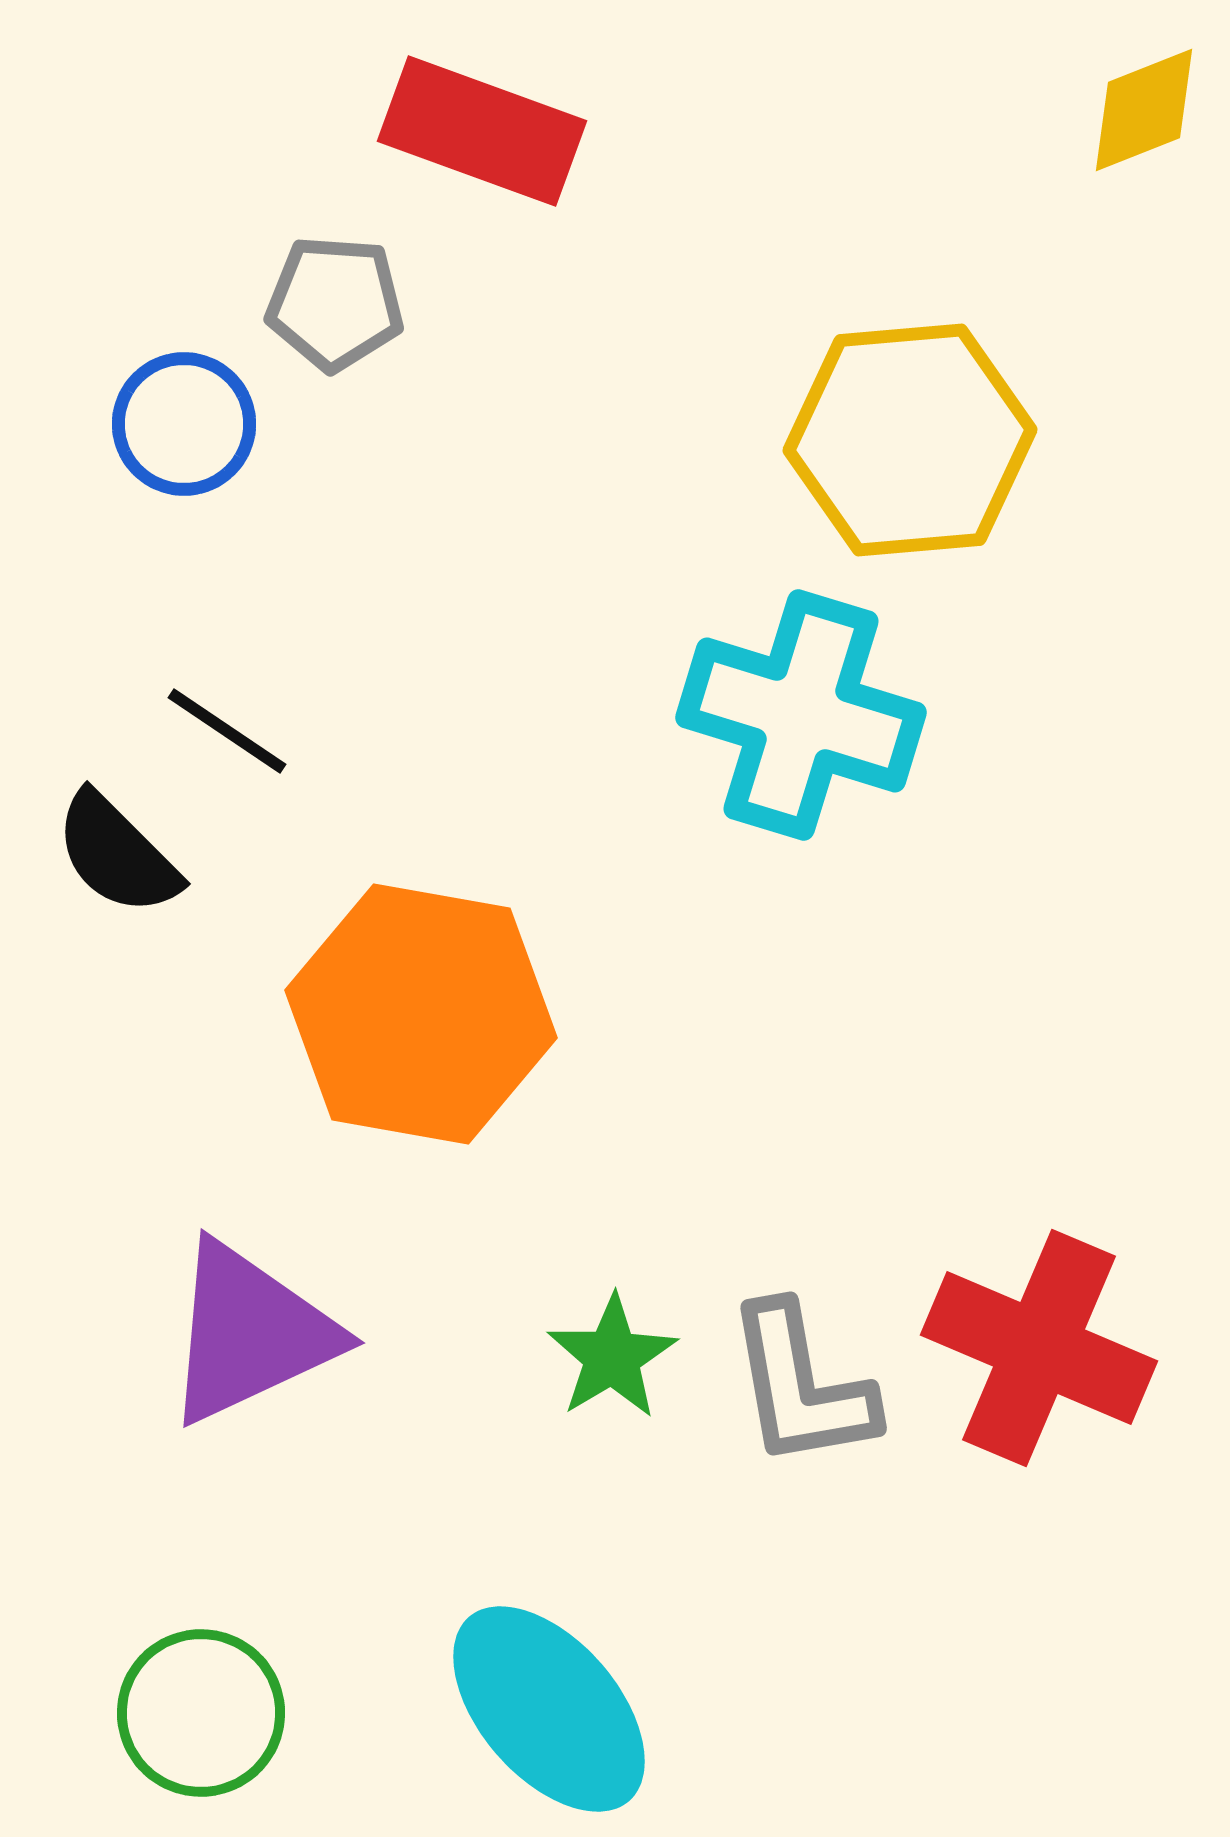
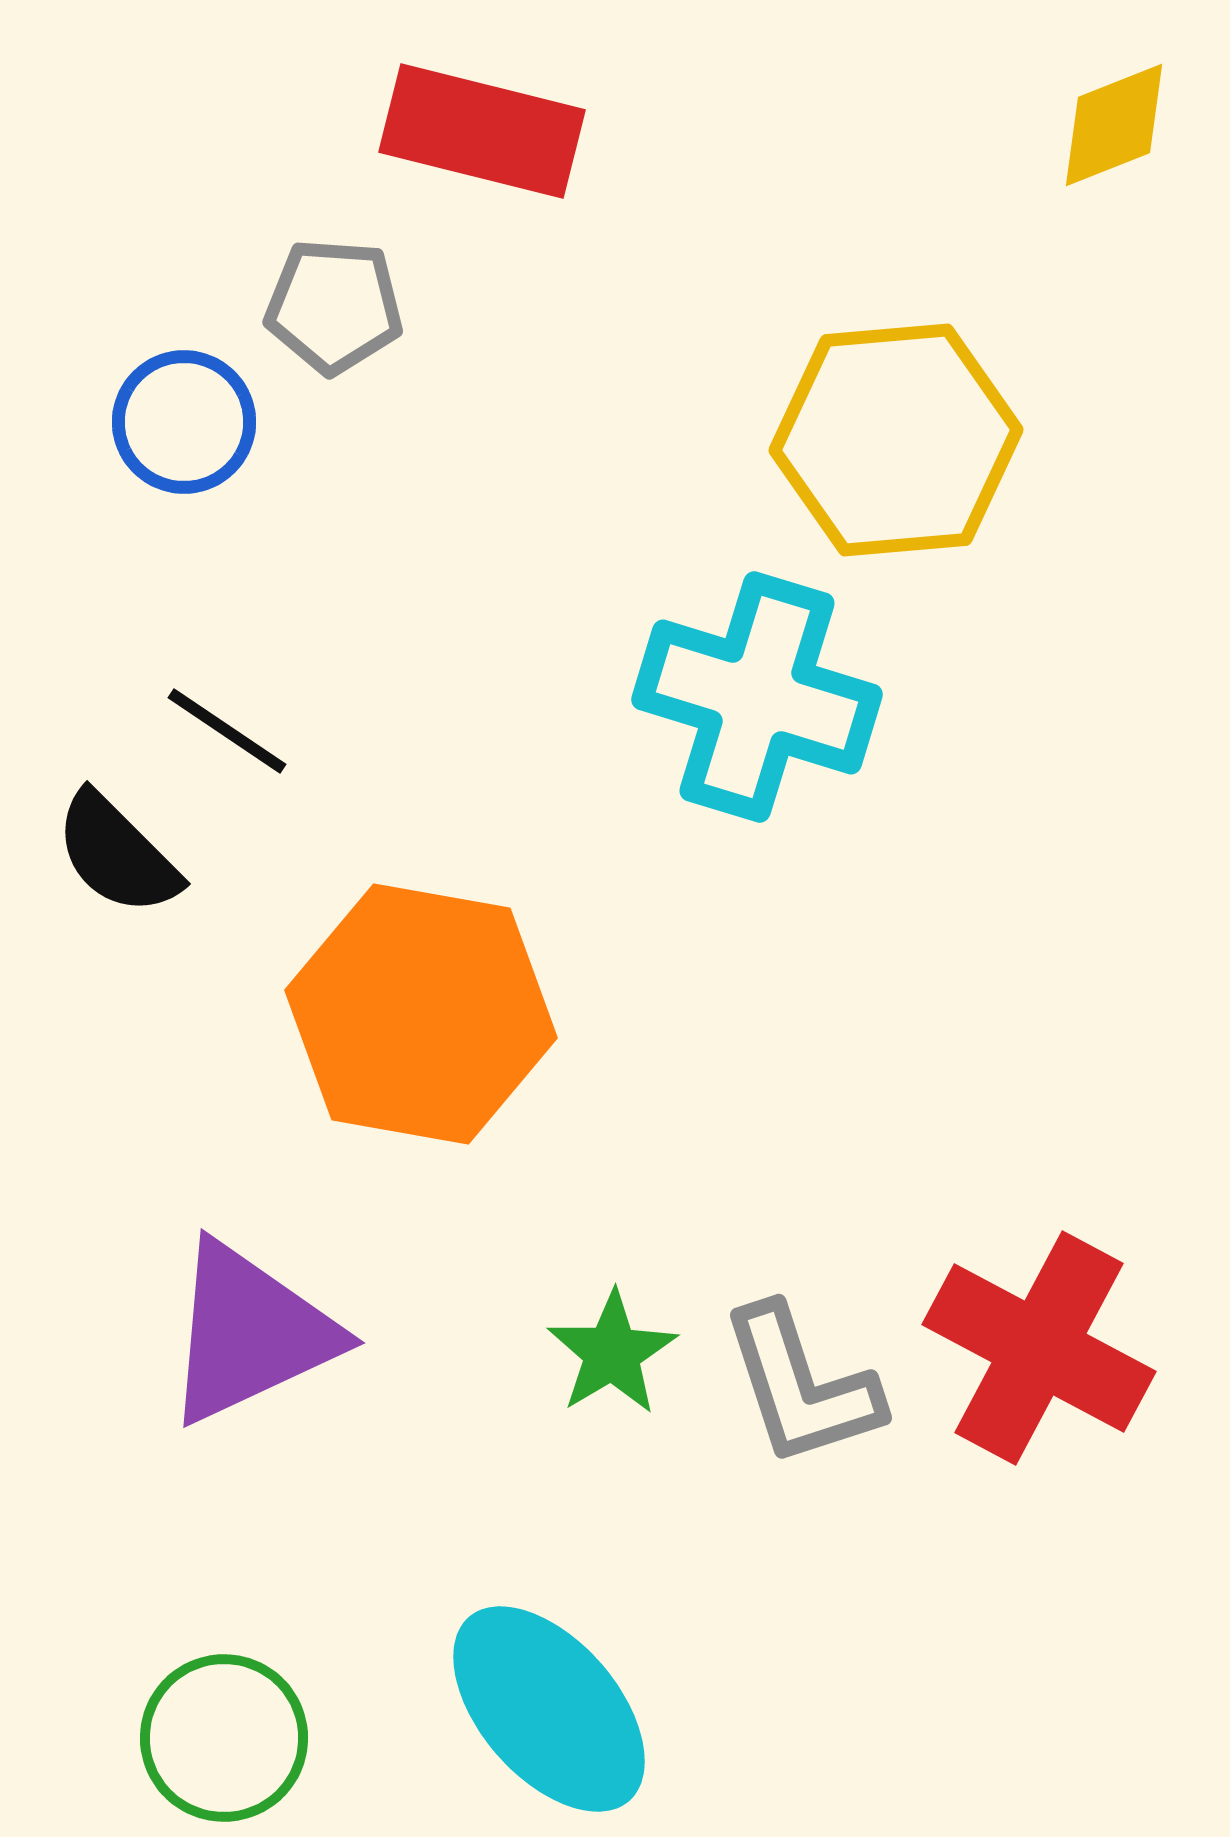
yellow diamond: moved 30 px left, 15 px down
red rectangle: rotated 6 degrees counterclockwise
gray pentagon: moved 1 px left, 3 px down
blue circle: moved 2 px up
yellow hexagon: moved 14 px left
cyan cross: moved 44 px left, 18 px up
red cross: rotated 5 degrees clockwise
green star: moved 4 px up
gray L-shape: rotated 8 degrees counterclockwise
green circle: moved 23 px right, 25 px down
